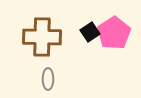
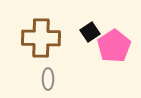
pink pentagon: moved 13 px down
brown cross: moved 1 px left, 1 px down
